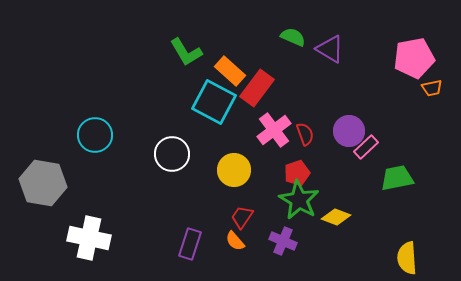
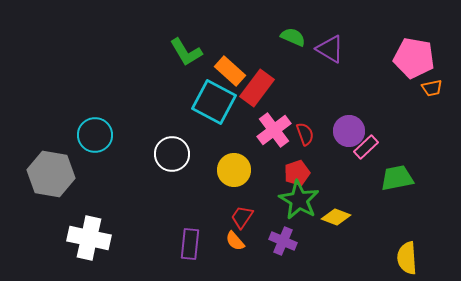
pink pentagon: rotated 21 degrees clockwise
gray hexagon: moved 8 px right, 9 px up
purple rectangle: rotated 12 degrees counterclockwise
